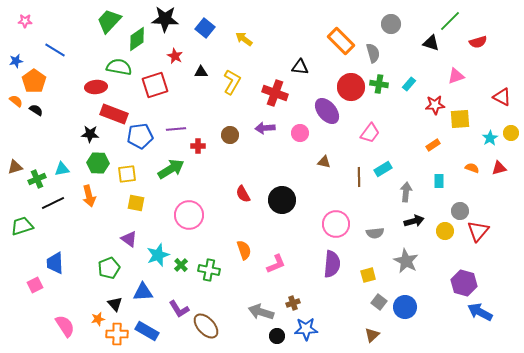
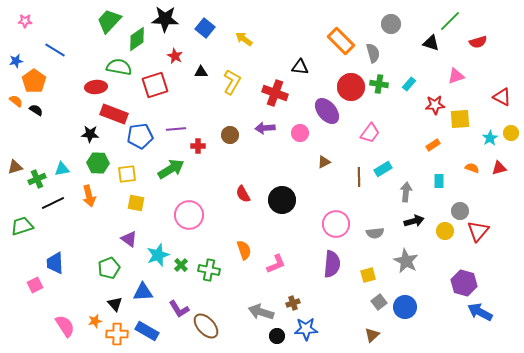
brown triangle at (324, 162): rotated 40 degrees counterclockwise
gray square at (379, 302): rotated 14 degrees clockwise
orange star at (98, 319): moved 3 px left, 2 px down
